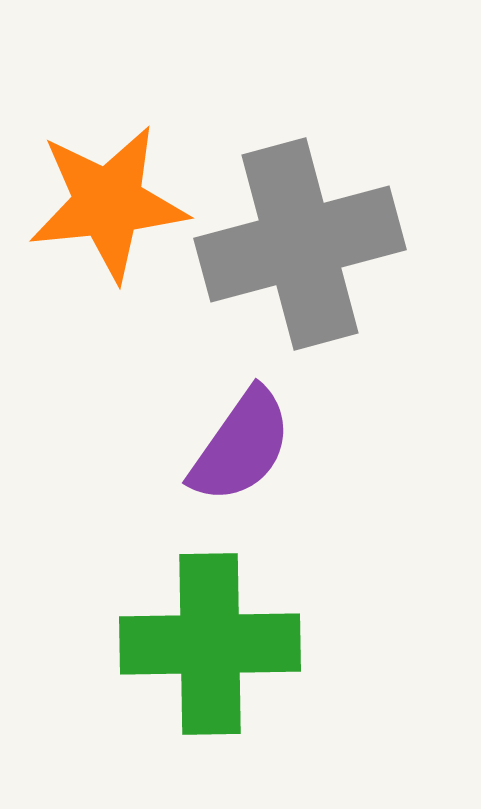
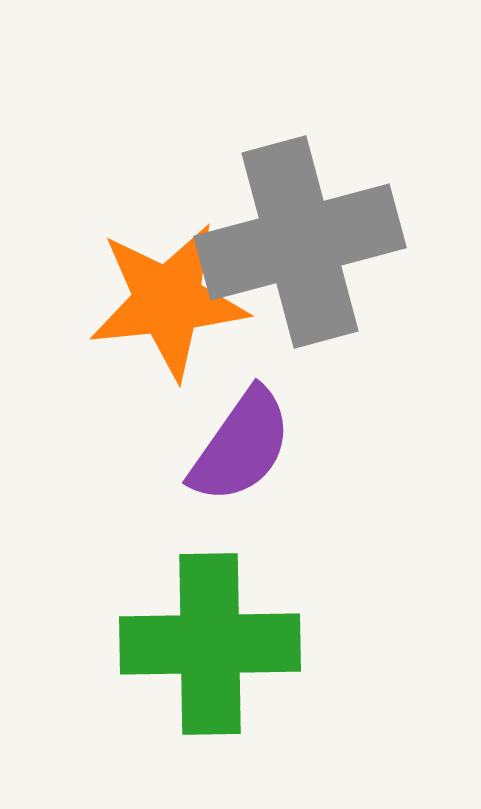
orange star: moved 60 px right, 98 px down
gray cross: moved 2 px up
